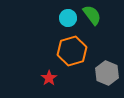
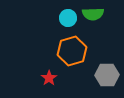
green semicircle: moved 1 px right, 1 px up; rotated 125 degrees clockwise
gray hexagon: moved 2 px down; rotated 25 degrees counterclockwise
